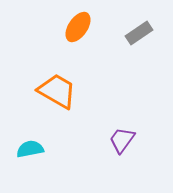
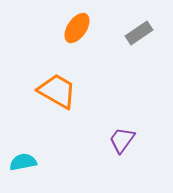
orange ellipse: moved 1 px left, 1 px down
cyan semicircle: moved 7 px left, 13 px down
